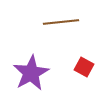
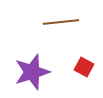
purple star: moved 1 px right, 1 px up; rotated 12 degrees clockwise
